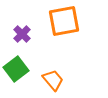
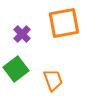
orange square: moved 2 px down
orange trapezoid: rotated 20 degrees clockwise
